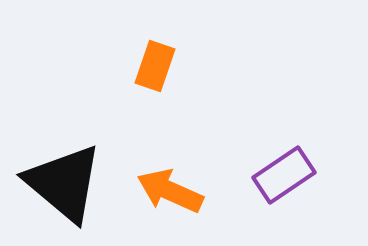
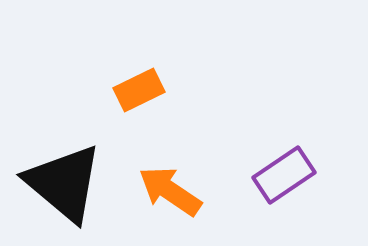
orange rectangle: moved 16 px left, 24 px down; rotated 45 degrees clockwise
orange arrow: rotated 10 degrees clockwise
